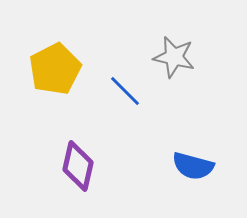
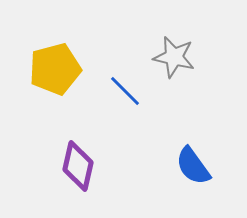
yellow pentagon: rotated 12 degrees clockwise
blue semicircle: rotated 39 degrees clockwise
